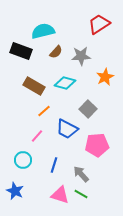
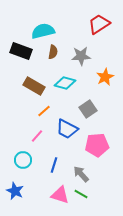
brown semicircle: moved 3 px left; rotated 32 degrees counterclockwise
gray square: rotated 12 degrees clockwise
